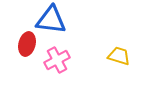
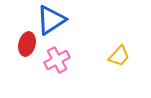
blue triangle: rotated 40 degrees counterclockwise
yellow trapezoid: rotated 115 degrees clockwise
